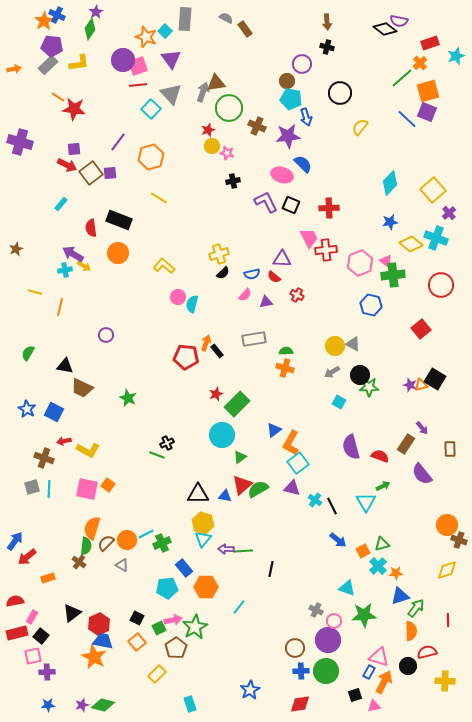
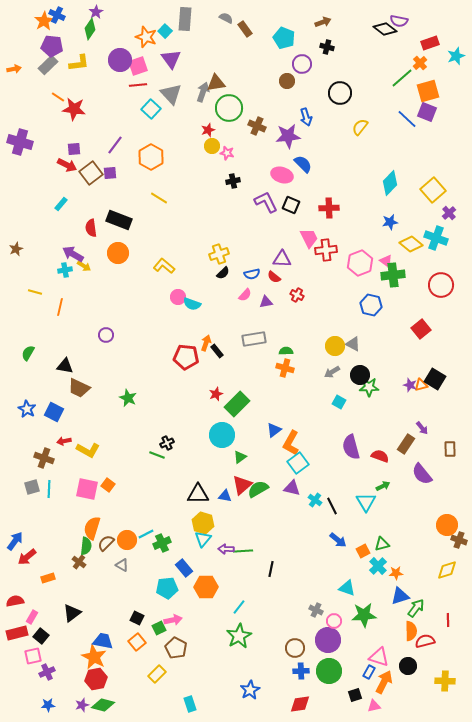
brown arrow at (327, 22): moved 4 px left; rotated 105 degrees counterclockwise
purple circle at (123, 60): moved 3 px left
cyan pentagon at (291, 99): moved 7 px left, 61 px up; rotated 10 degrees clockwise
purple line at (118, 142): moved 3 px left, 3 px down
orange hexagon at (151, 157): rotated 15 degrees counterclockwise
cyan semicircle at (192, 304): rotated 84 degrees counterclockwise
brown trapezoid at (82, 388): moved 3 px left
red hexagon at (99, 624): moved 3 px left, 55 px down; rotated 15 degrees clockwise
green star at (195, 627): moved 44 px right, 9 px down
brown pentagon at (176, 648): rotated 10 degrees counterclockwise
red semicircle at (427, 652): moved 2 px left, 11 px up
green circle at (326, 671): moved 3 px right
purple cross at (47, 672): rotated 21 degrees counterclockwise
